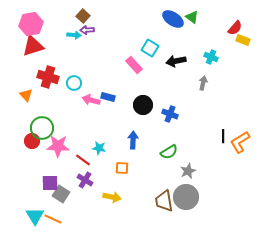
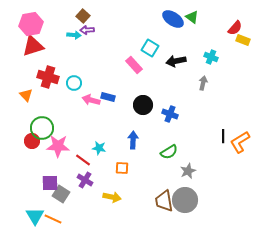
gray circle: moved 1 px left, 3 px down
